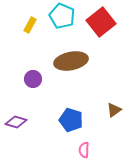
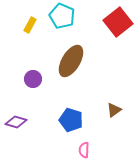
red square: moved 17 px right
brown ellipse: rotated 48 degrees counterclockwise
